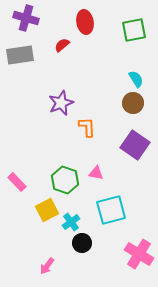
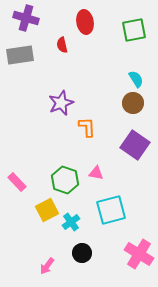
red semicircle: rotated 63 degrees counterclockwise
black circle: moved 10 px down
